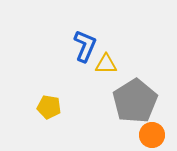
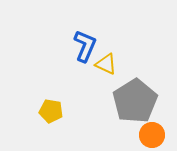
yellow triangle: rotated 25 degrees clockwise
yellow pentagon: moved 2 px right, 4 px down
